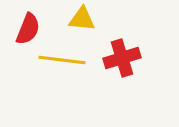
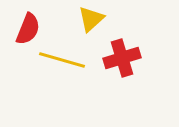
yellow triangle: moved 9 px right; rotated 48 degrees counterclockwise
yellow line: rotated 9 degrees clockwise
